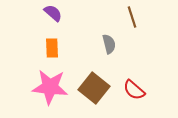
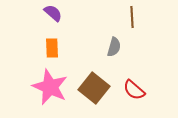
brown line: rotated 15 degrees clockwise
gray semicircle: moved 5 px right, 3 px down; rotated 30 degrees clockwise
pink star: rotated 18 degrees clockwise
